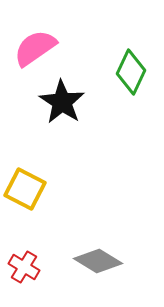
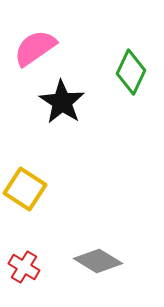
yellow square: rotated 6 degrees clockwise
